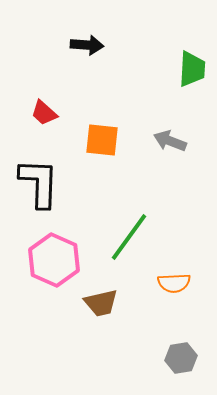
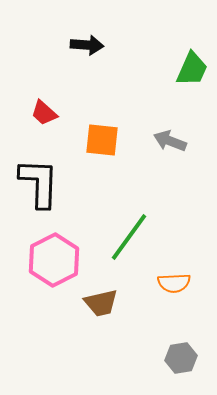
green trapezoid: rotated 21 degrees clockwise
pink hexagon: rotated 9 degrees clockwise
